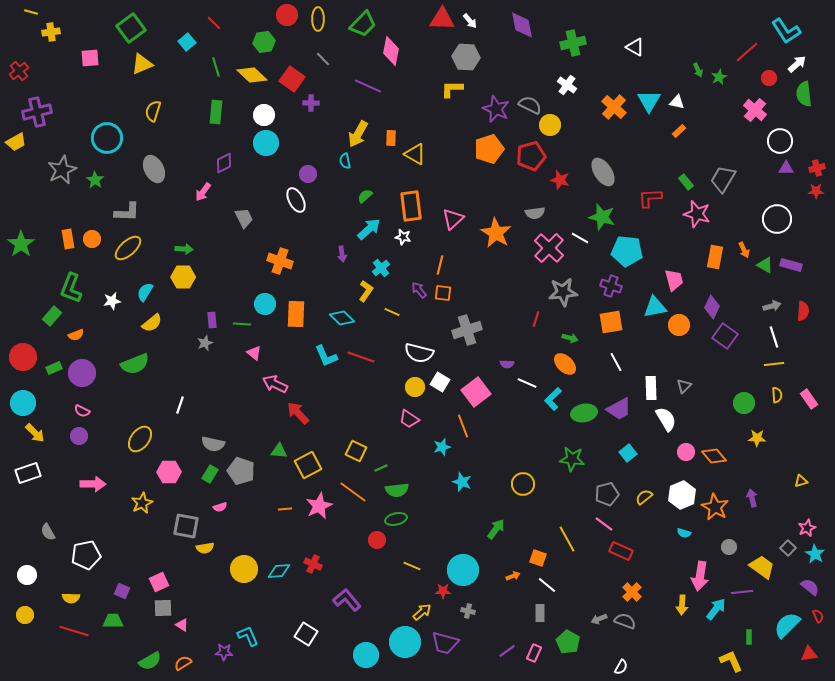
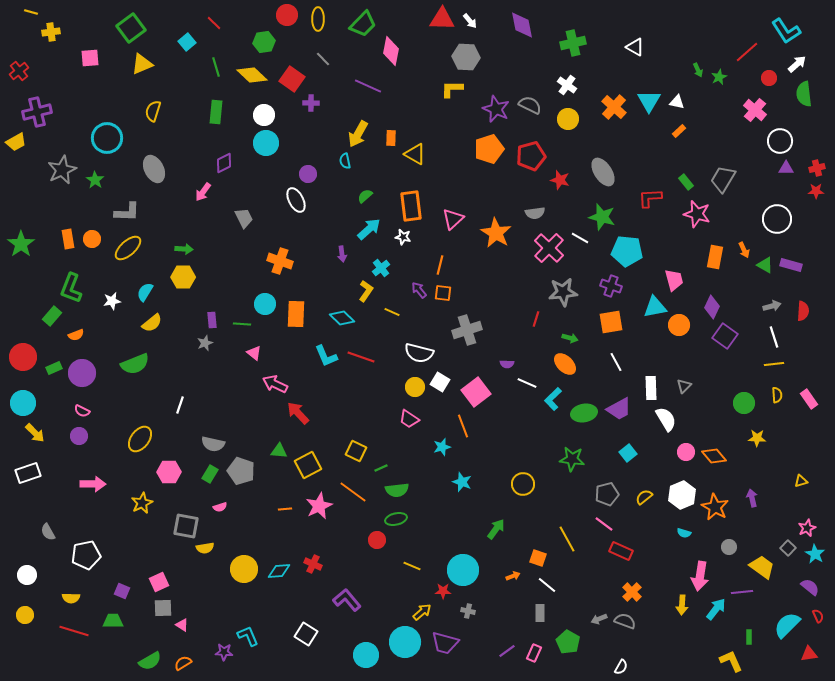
yellow circle at (550, 125): moved 18 px right, 6 px up
